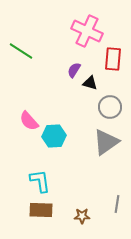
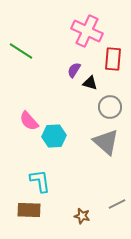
gray triangle: rotated 44 degrees counterclockwise
gray line: rotated 54 degrees clockwise
brown rectangle: moved 12 px left
brown star: rotated 14 degrees clockwise
